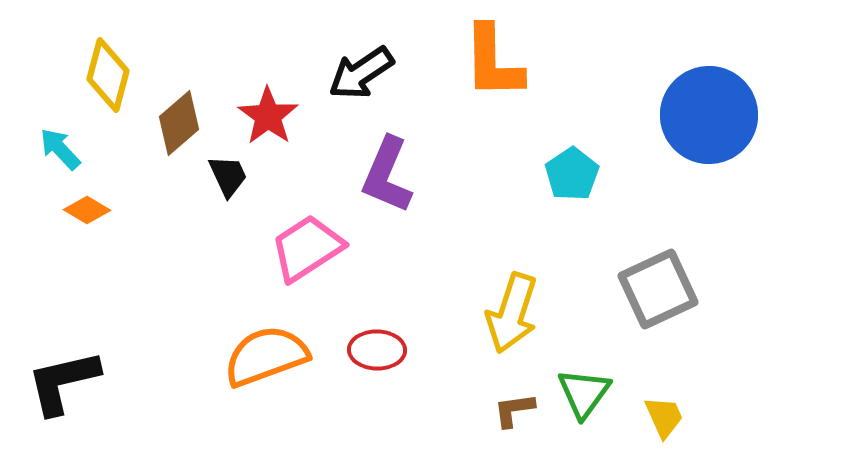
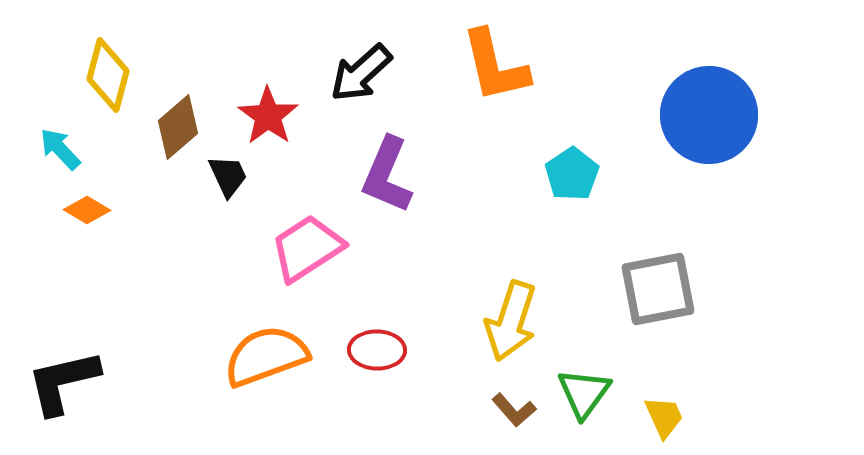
orange L-shape: moved 2 px right, 4 px down; rotated 12 degrees counterclockwise
black arrow: rotated 8 degrees counterclockwise
brown diamond: moved 1 px left, 4 px down
gray square: rotated 14 degrees clockwise
yellow arrow: moved 1 px left, 8 px down
brown L-shape: rotated 123 degrees counterclockwise
